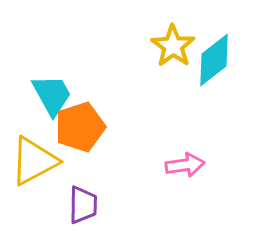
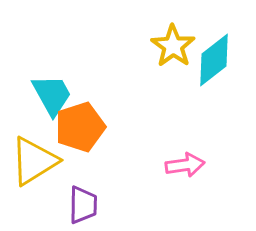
yellow triangle: rotated 4 degrees counterclockwise
